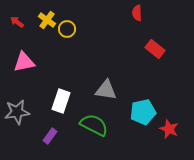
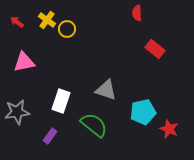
gray triangle: rotated 10 degrees clockwise
green semicircle: rotated 12 degrees clockwise
